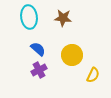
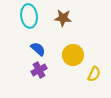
cyan ellipse: moved 1 px up
yellow circle: moved 1 px right
yellow semicircle: moved 1 px right, 1 px up
